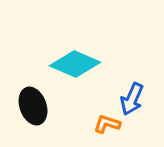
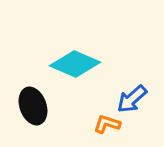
blue arrow: rotated 24 degrees clockwise
